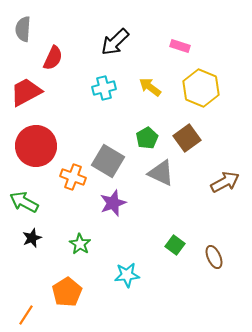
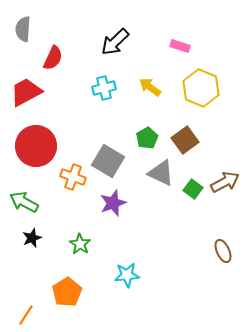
brown square: moved 2 px left, 2 px down
green square: moved 18 px right, 56 px up
brown ellipse: moved 9 px right, 6 px up
